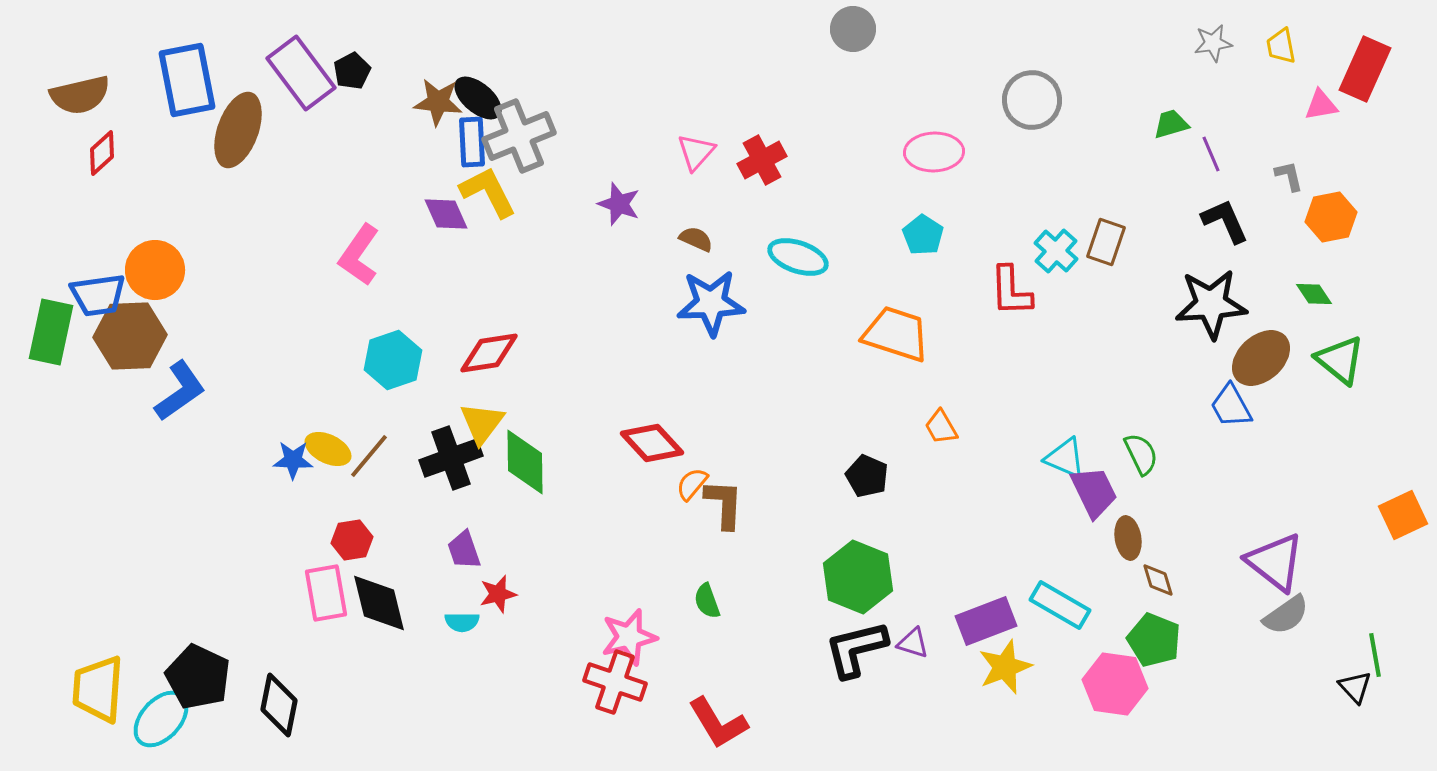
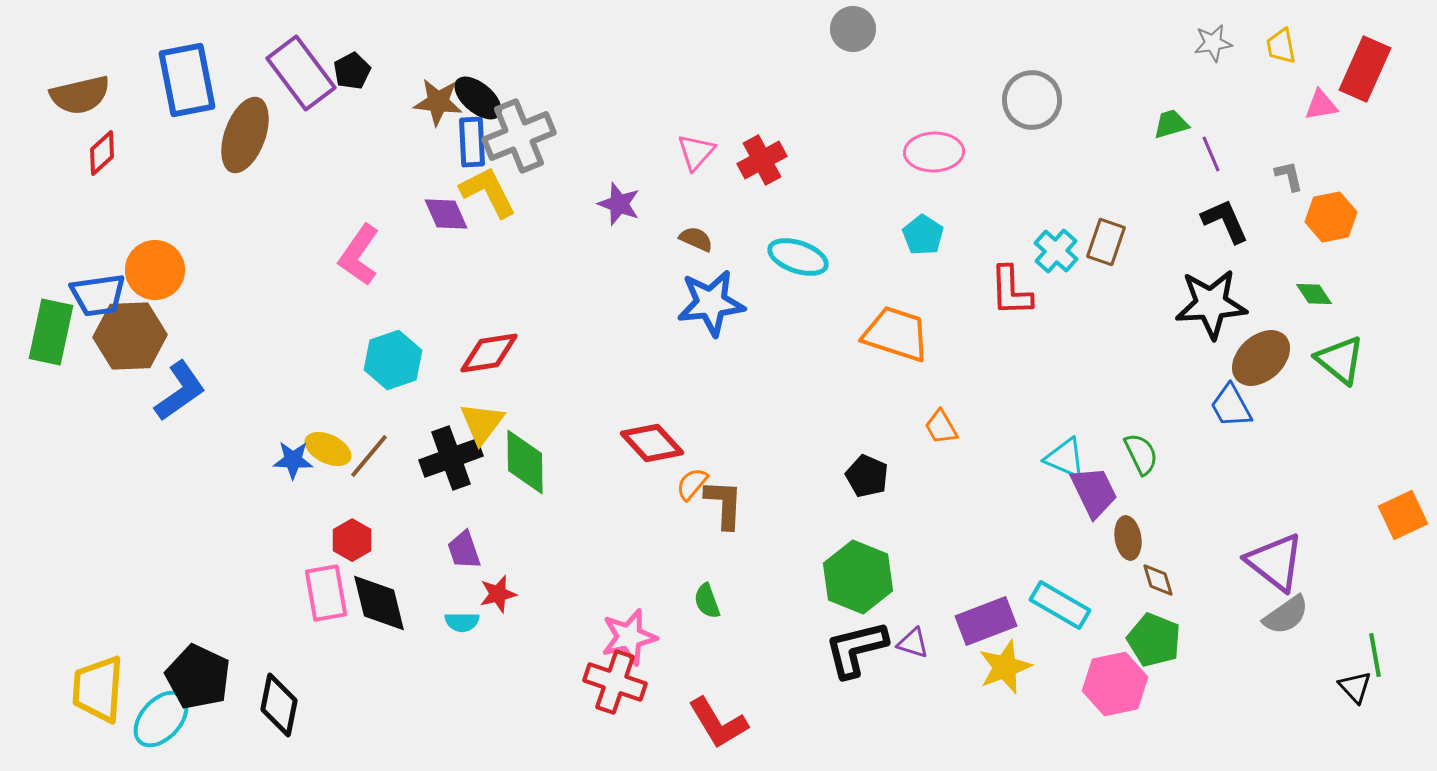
brown ellipse at (238, 130): moved 7 px right, 5 px down
blue star at (711, 303): rotated 4 degrees counterclockwise
red hexagon at (352, 540): rotated 21 degrees counterclockwise
pink hexagon at (1115, 684): rotated 20 degrees counterclockwise
